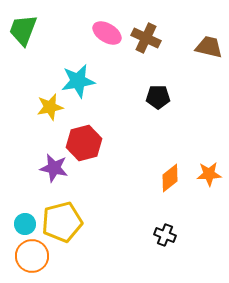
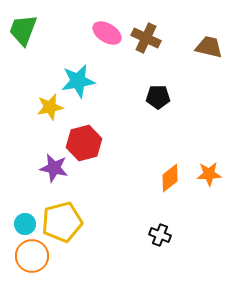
black cross: moved 5 px left
